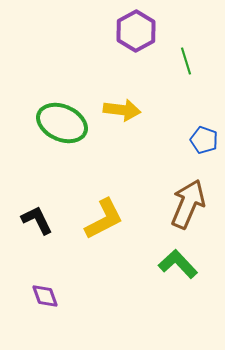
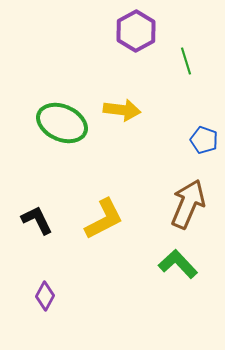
purple diamond: rotated 48 degrees clockwise
